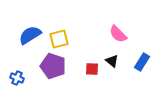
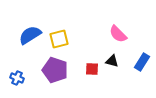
black triangle: rotated 24 degrees counterclockwise
purple pentagon: moved 2 px right, 4 px down
